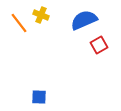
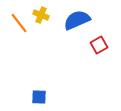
blue semicircle: moved 7 px left
